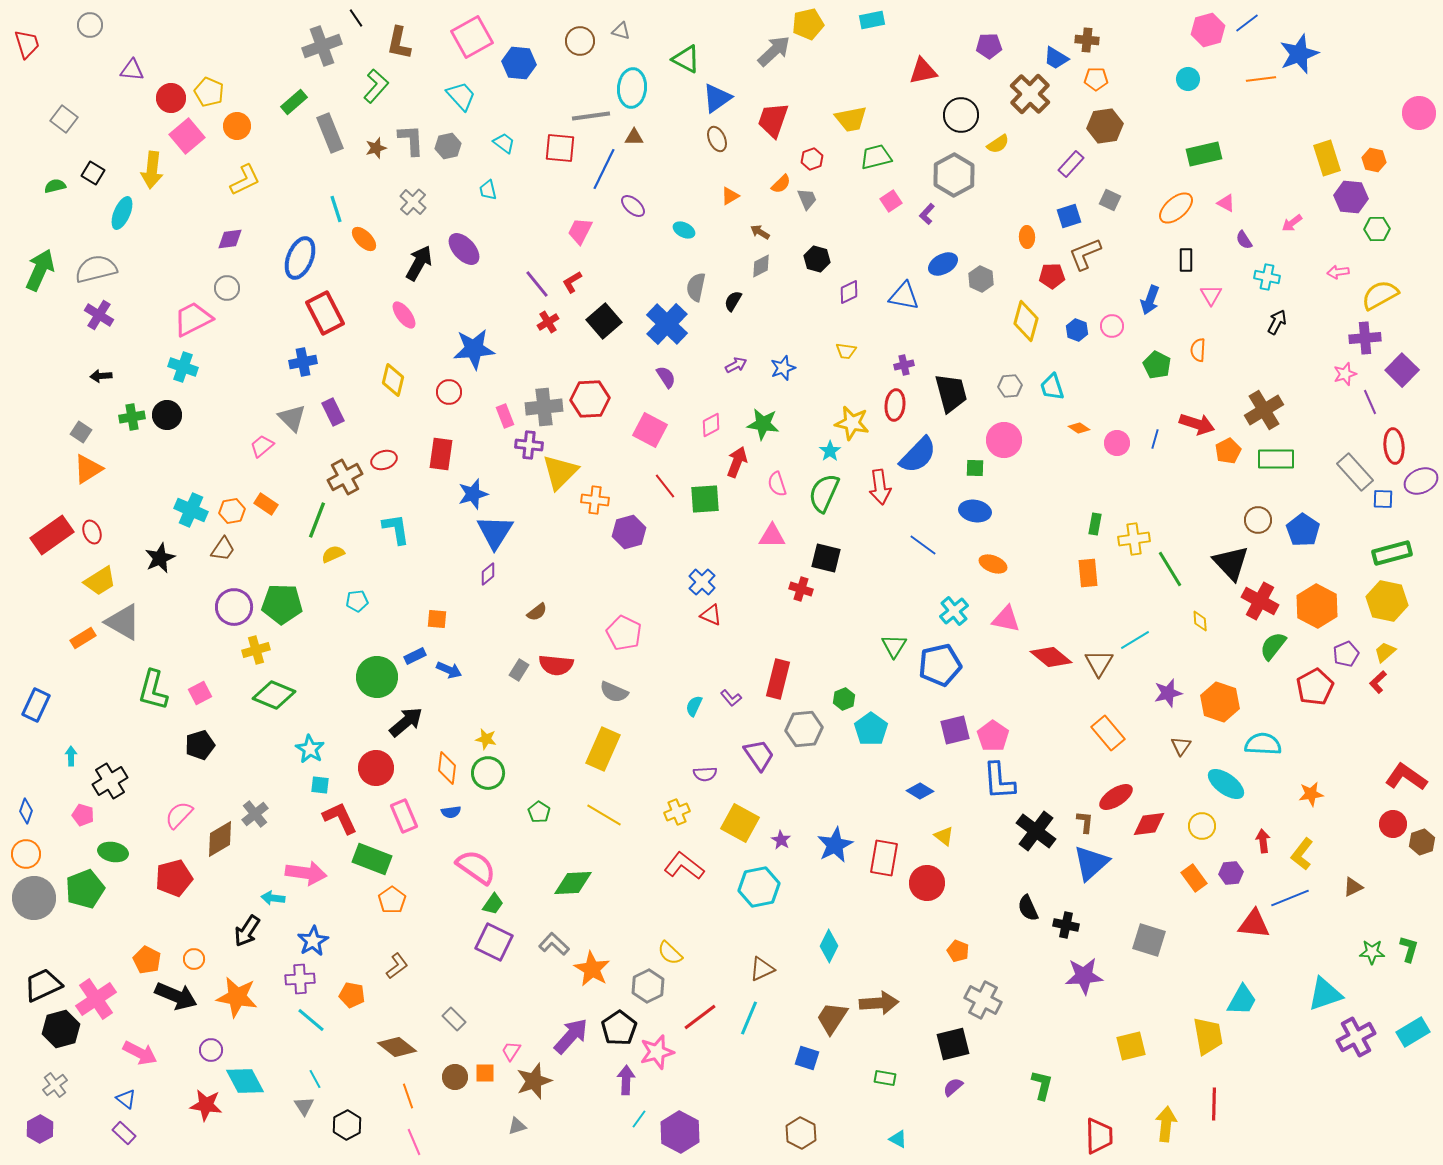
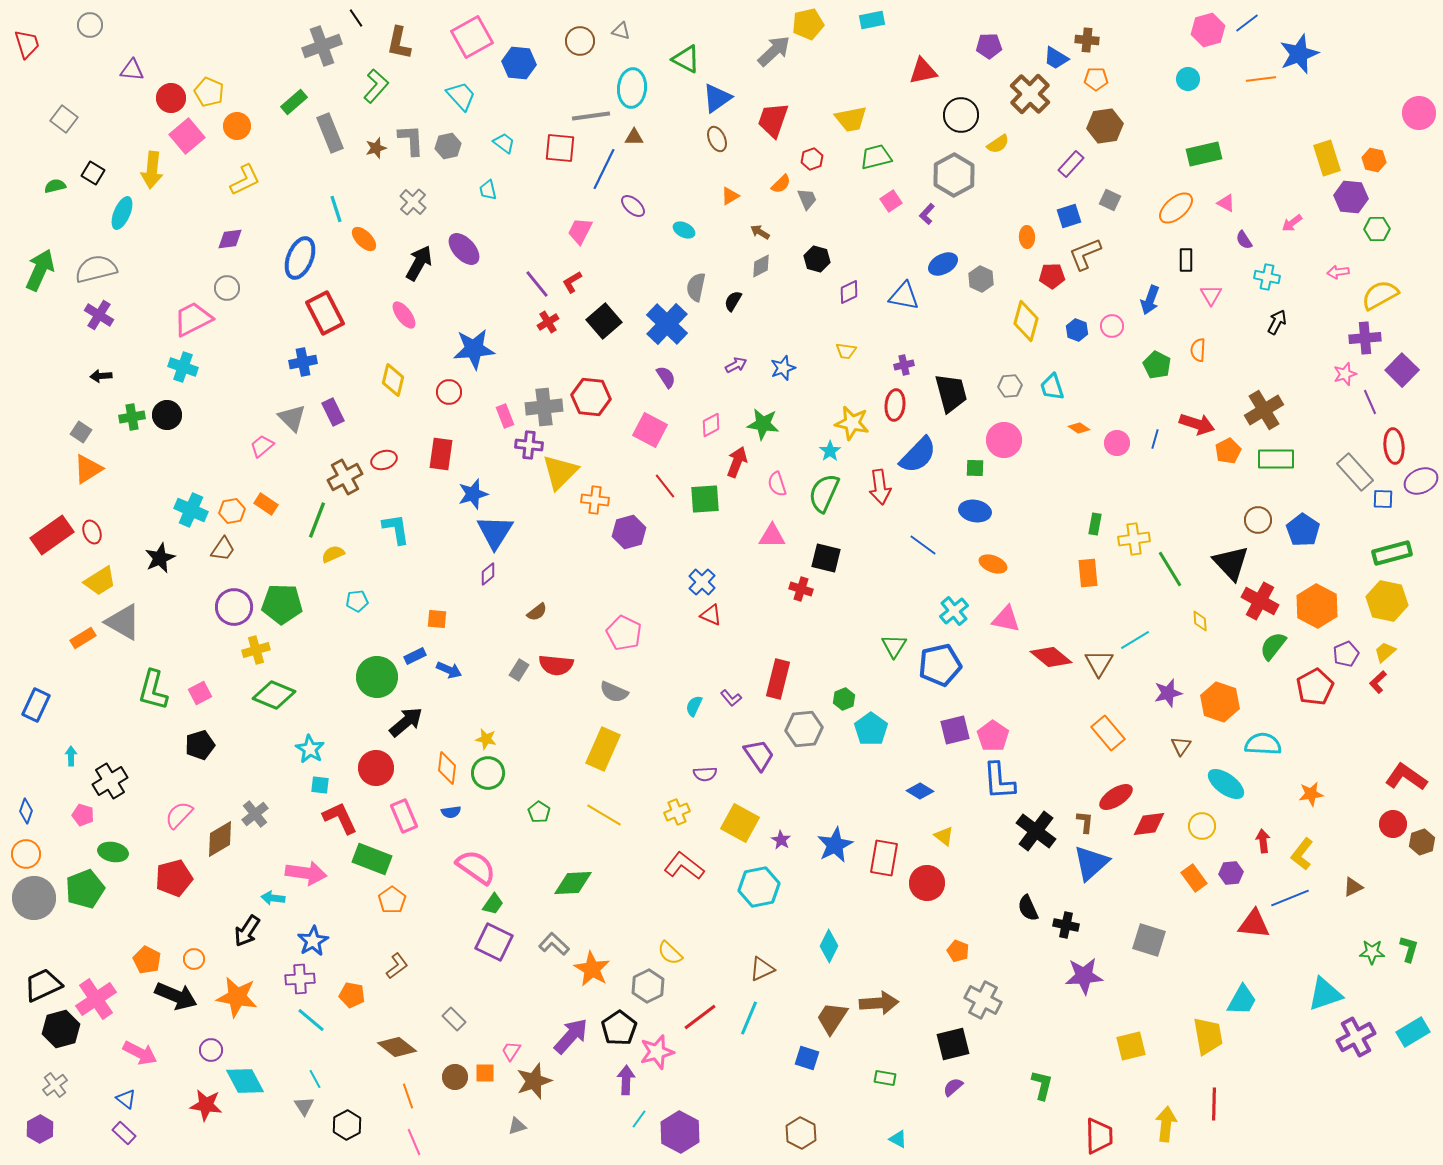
red hexagon at (590, 399): moved 1 px right, 2 px up; rotated 9 degrees clockwise
